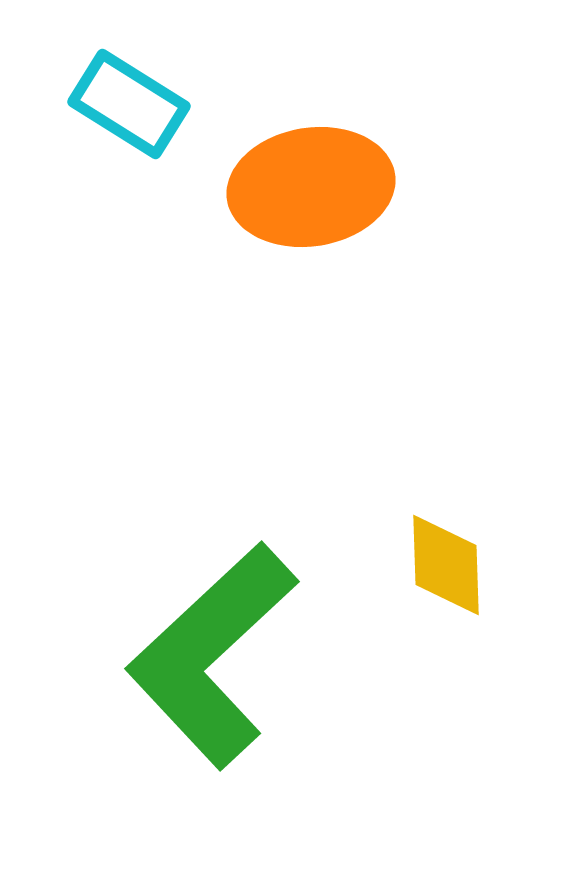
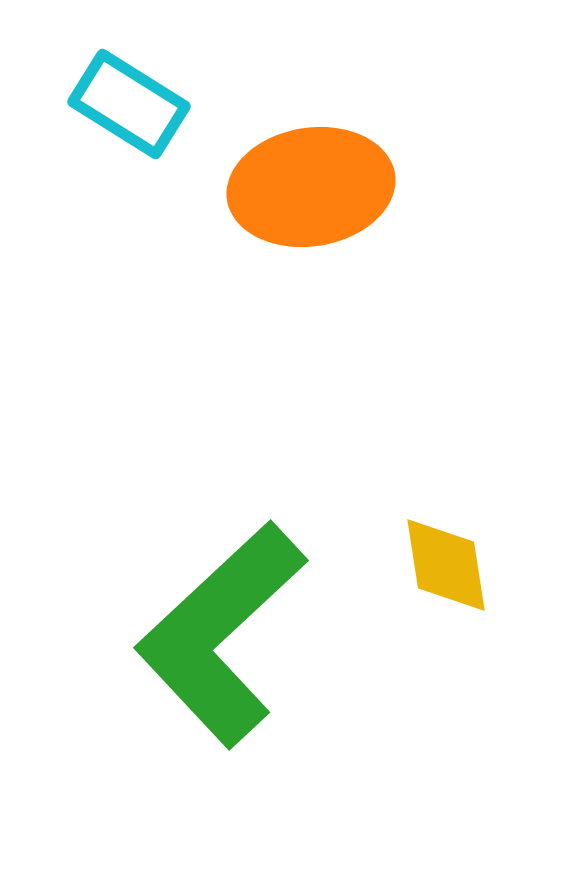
yellow diamond: rotated 7 degrees counterclockwise
green L-shape: moved 9 px right, 21 px up
